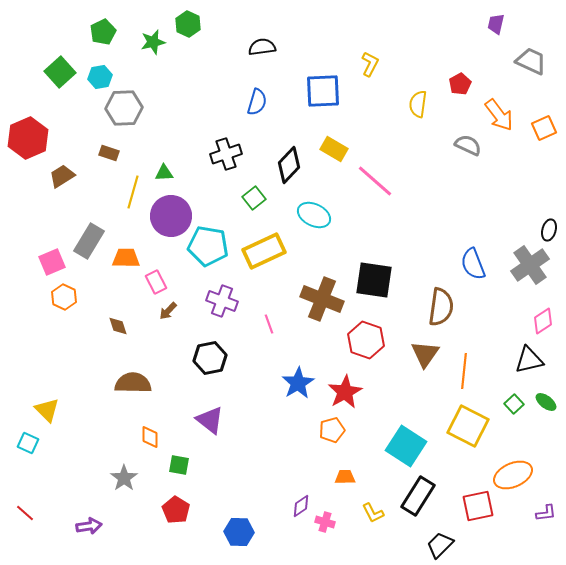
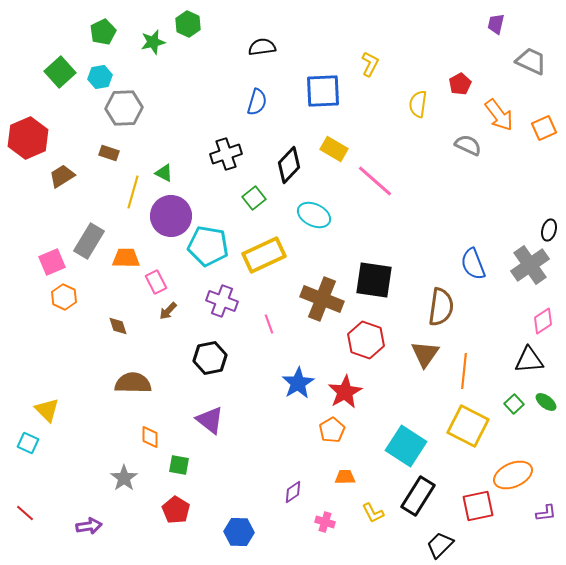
green triangle at (164, 173): rotated 30 degrees clockwise
yellow rectangle at (264, 251): moved 4 px down
black triangle at (529, 360): rotated 8 degrees clockwise
orange pentagon at (332, 430): rotated 15 degrees counterclockwise
purple diamond at (301, 506): moved 8 px left, 14 px up
